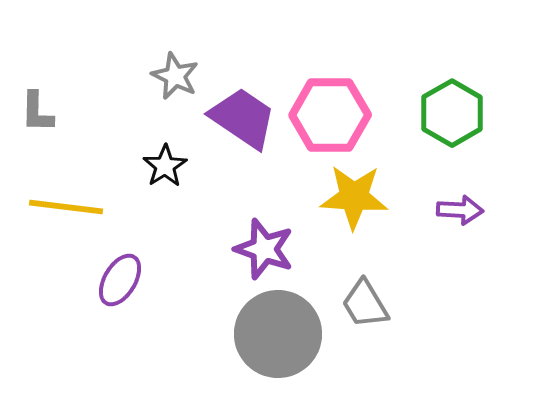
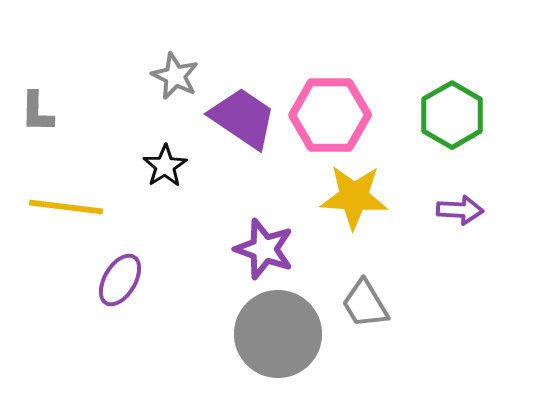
green hexagon: moved 2 px down
